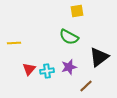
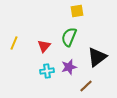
green semicircle: rotated 84 degrees clockwise
yellow line: rotated 64 degrees counterclockwise
black triangle: moved 2 px left
red triangle: moved 15 px right, 23 px up
